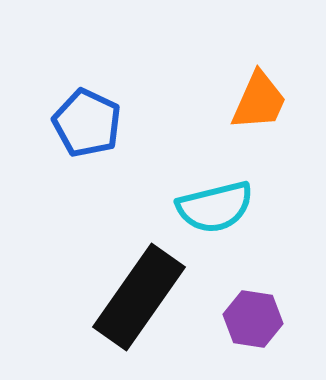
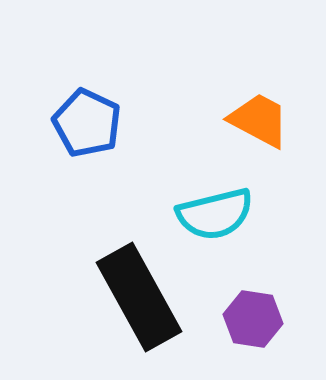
orange trapezoid: moved 19 px down; rotated 86 degrees counterclockwise
cyan semicircle: moved 7 px down
black rectangle: rotated 64 degrees counterclockwise
